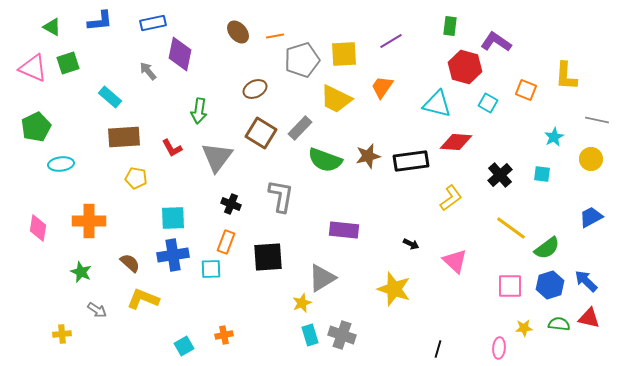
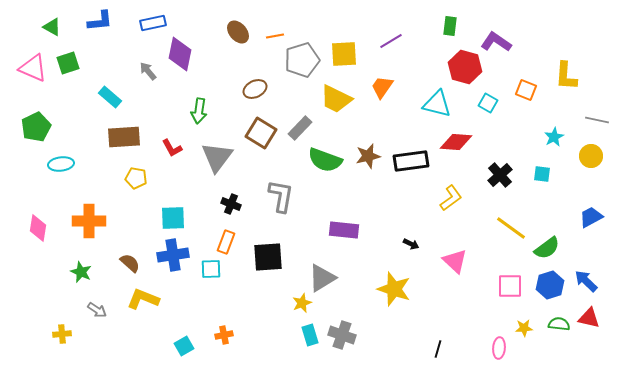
yellow circle at (591, 159): moved 3 px up
